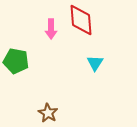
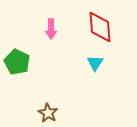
red diamond: moved 19 px right, 7 px down
green pentagon: moved 1 px right, 1 px down; rotated 15 degrees clockwise
